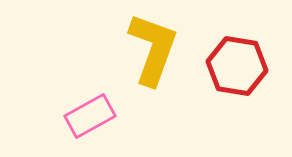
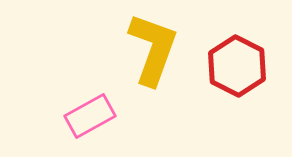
red hexagon: rotated 18 degrees clockwise
